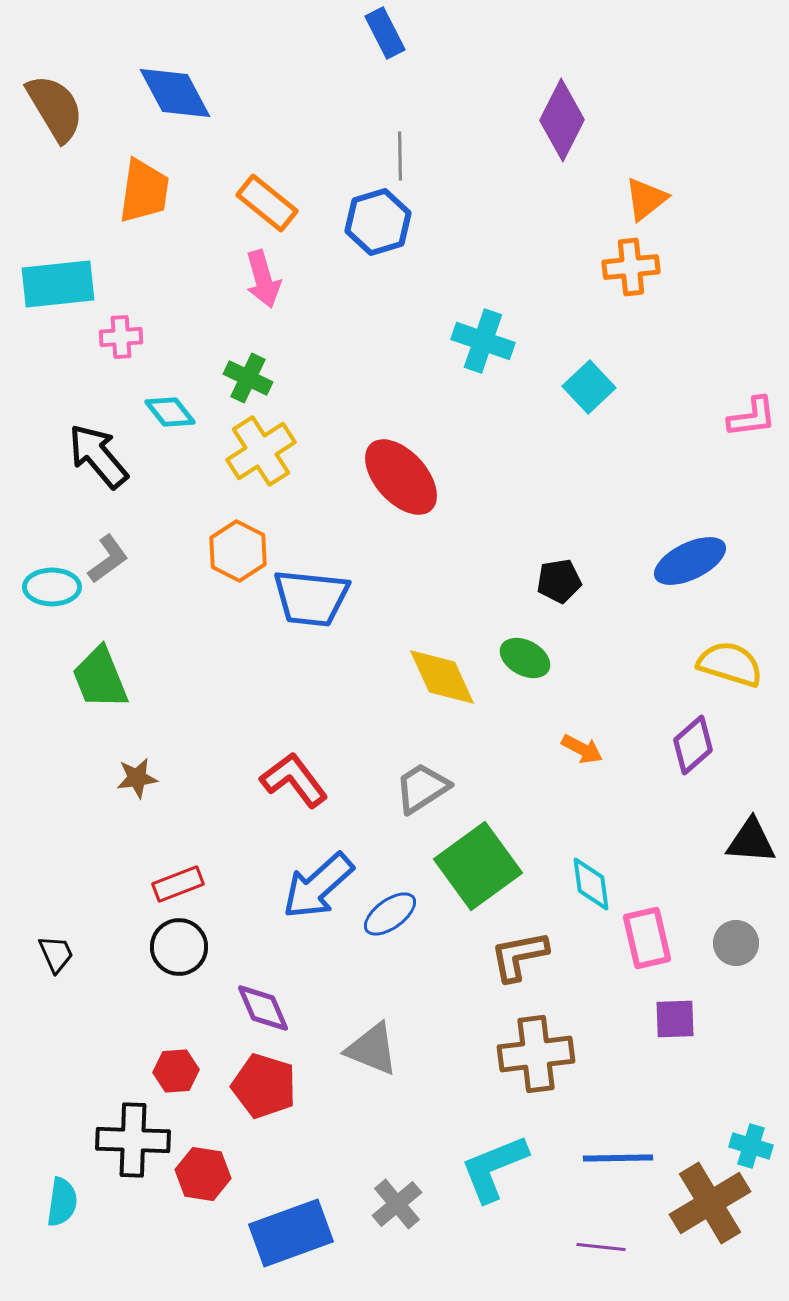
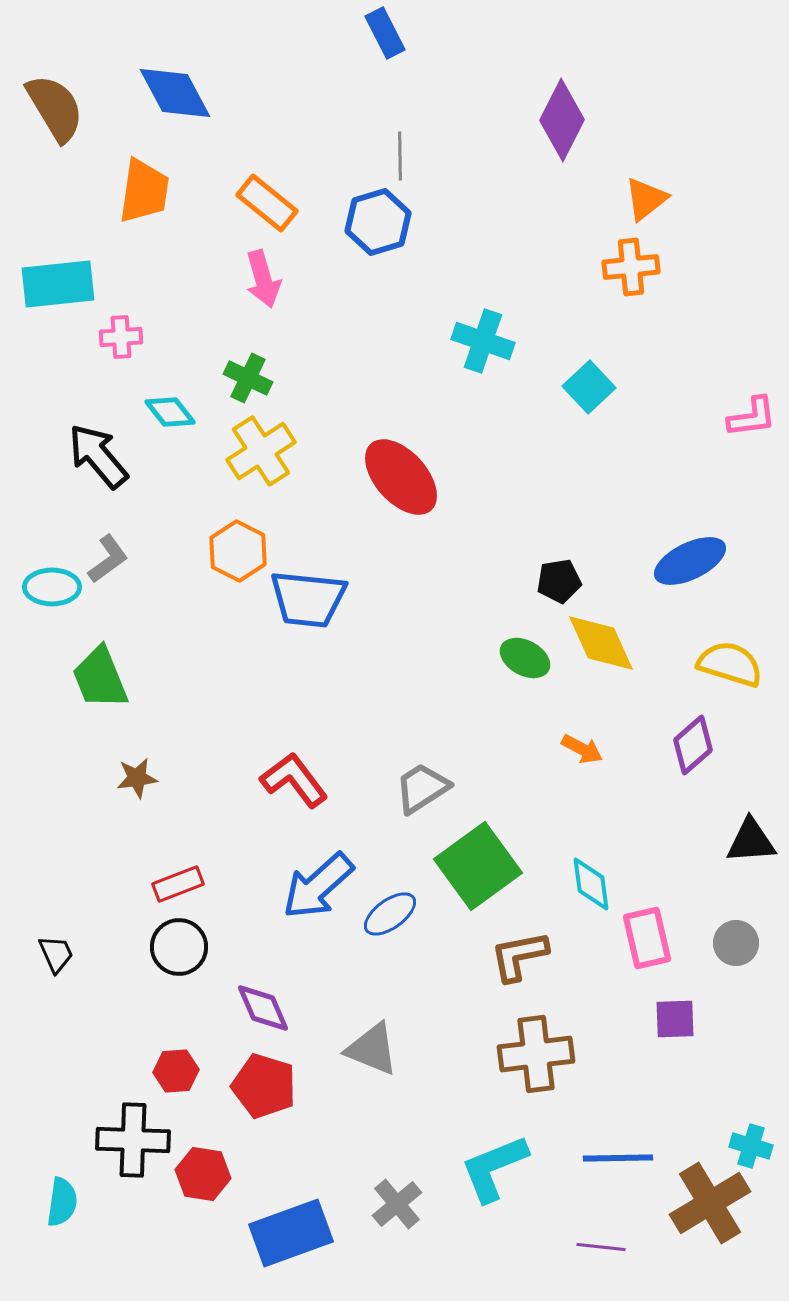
blue trapezoid at (311, 598): moved 3 px left, 1 px down
yellow diamond at (442, 677): moved 159 px right, 34 px up
black triangle at (751, 841): rotated 8 degrees counterclockwise
